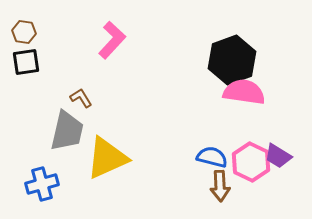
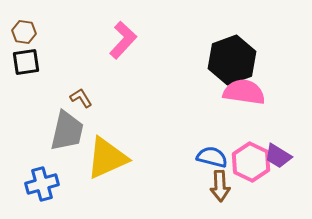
pink L-shape: moved 11 px right
